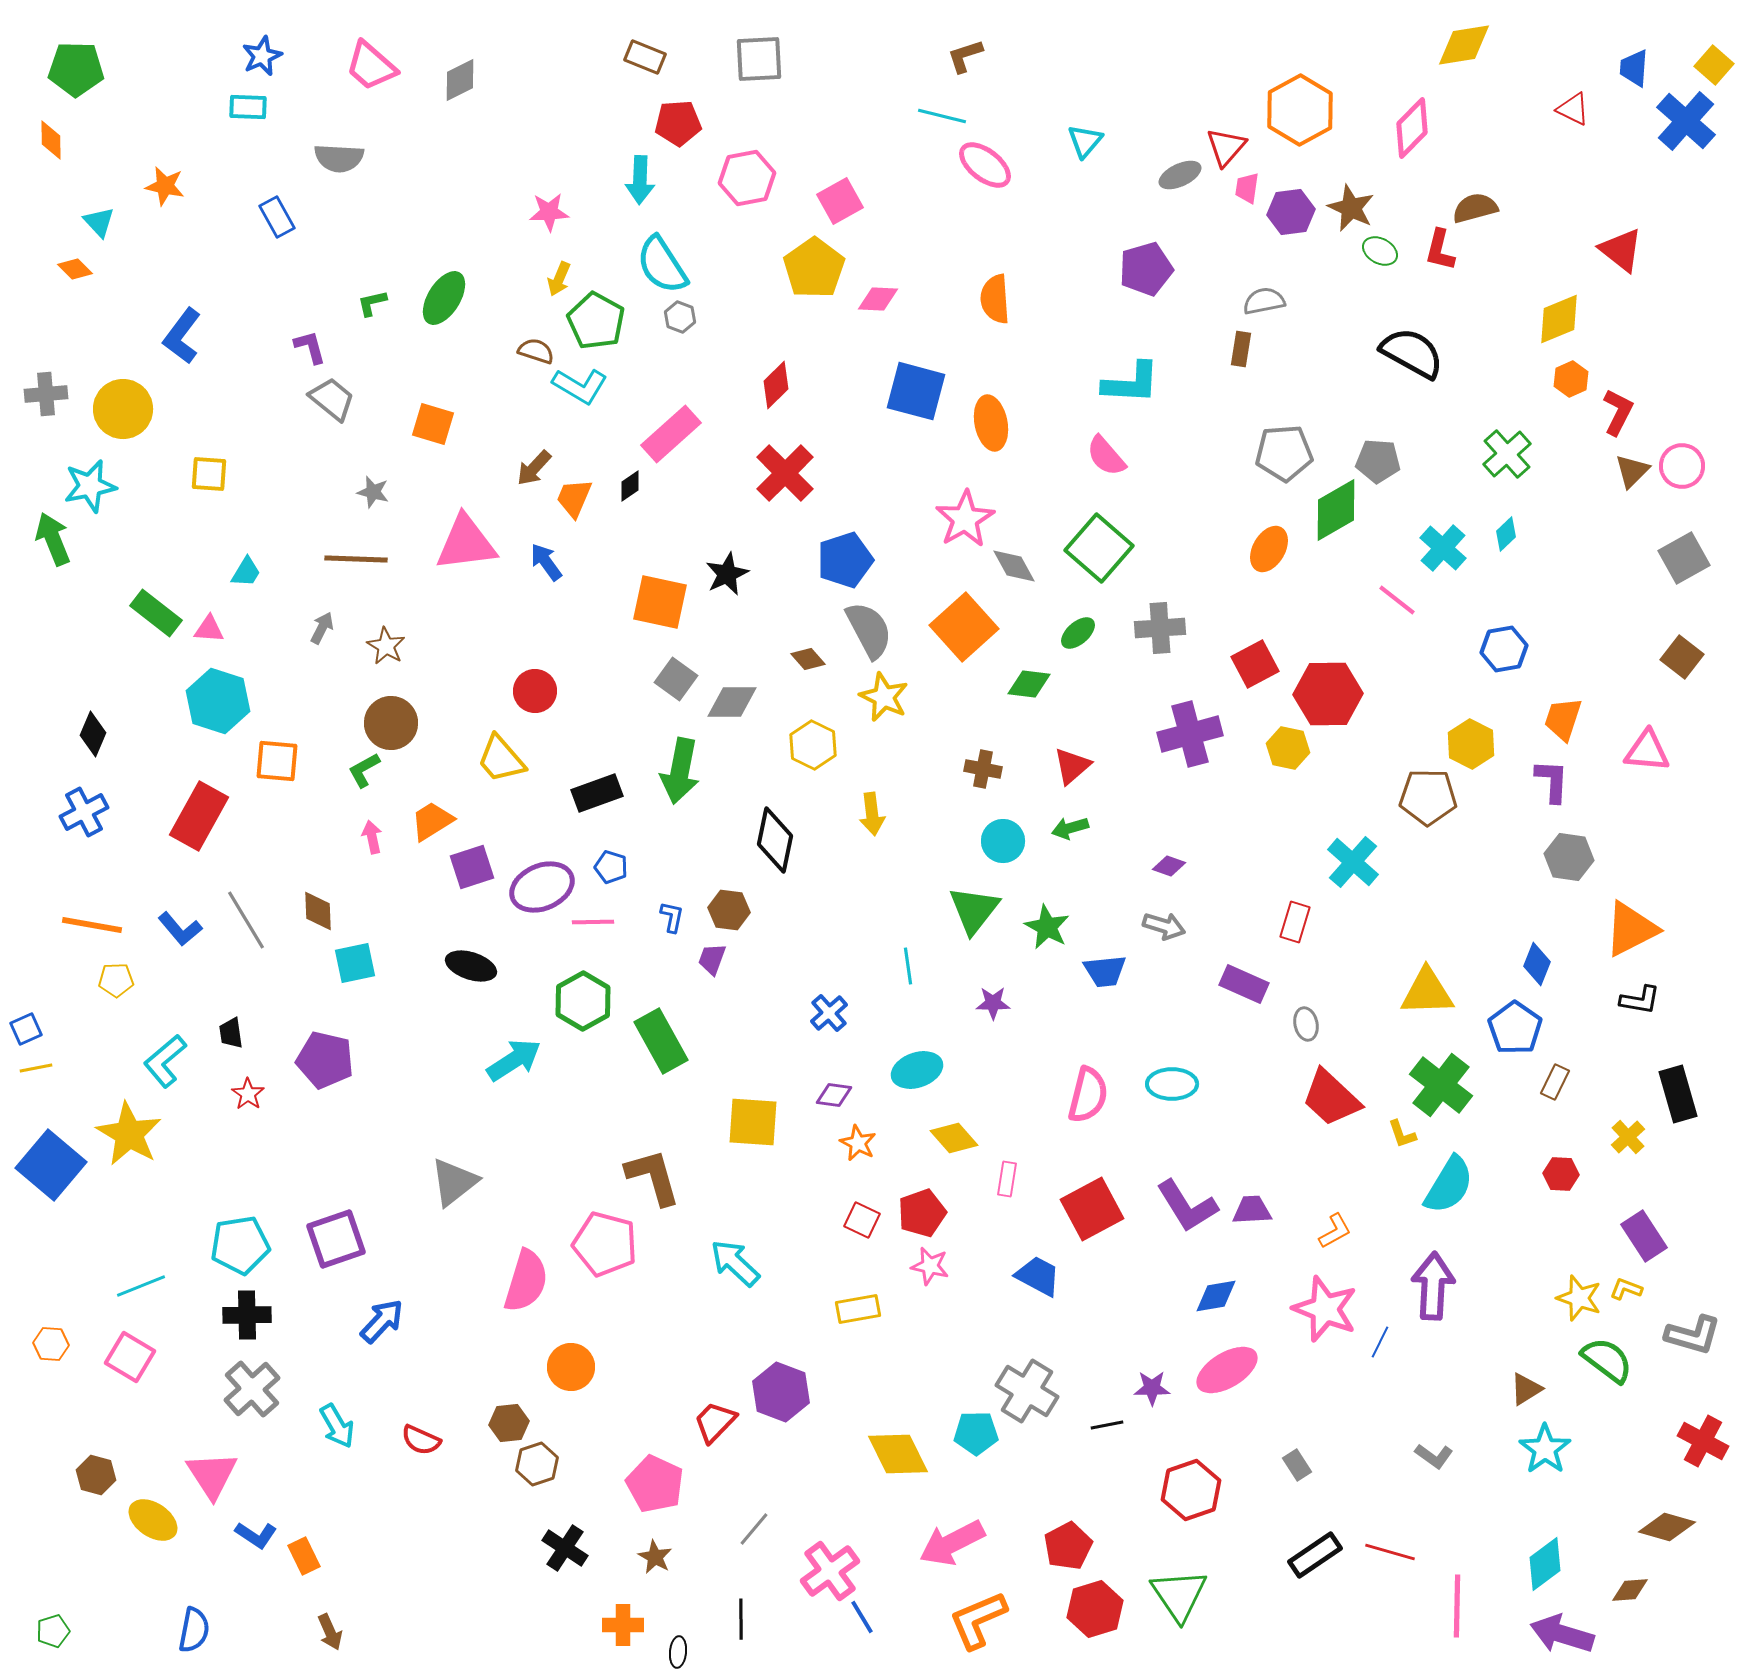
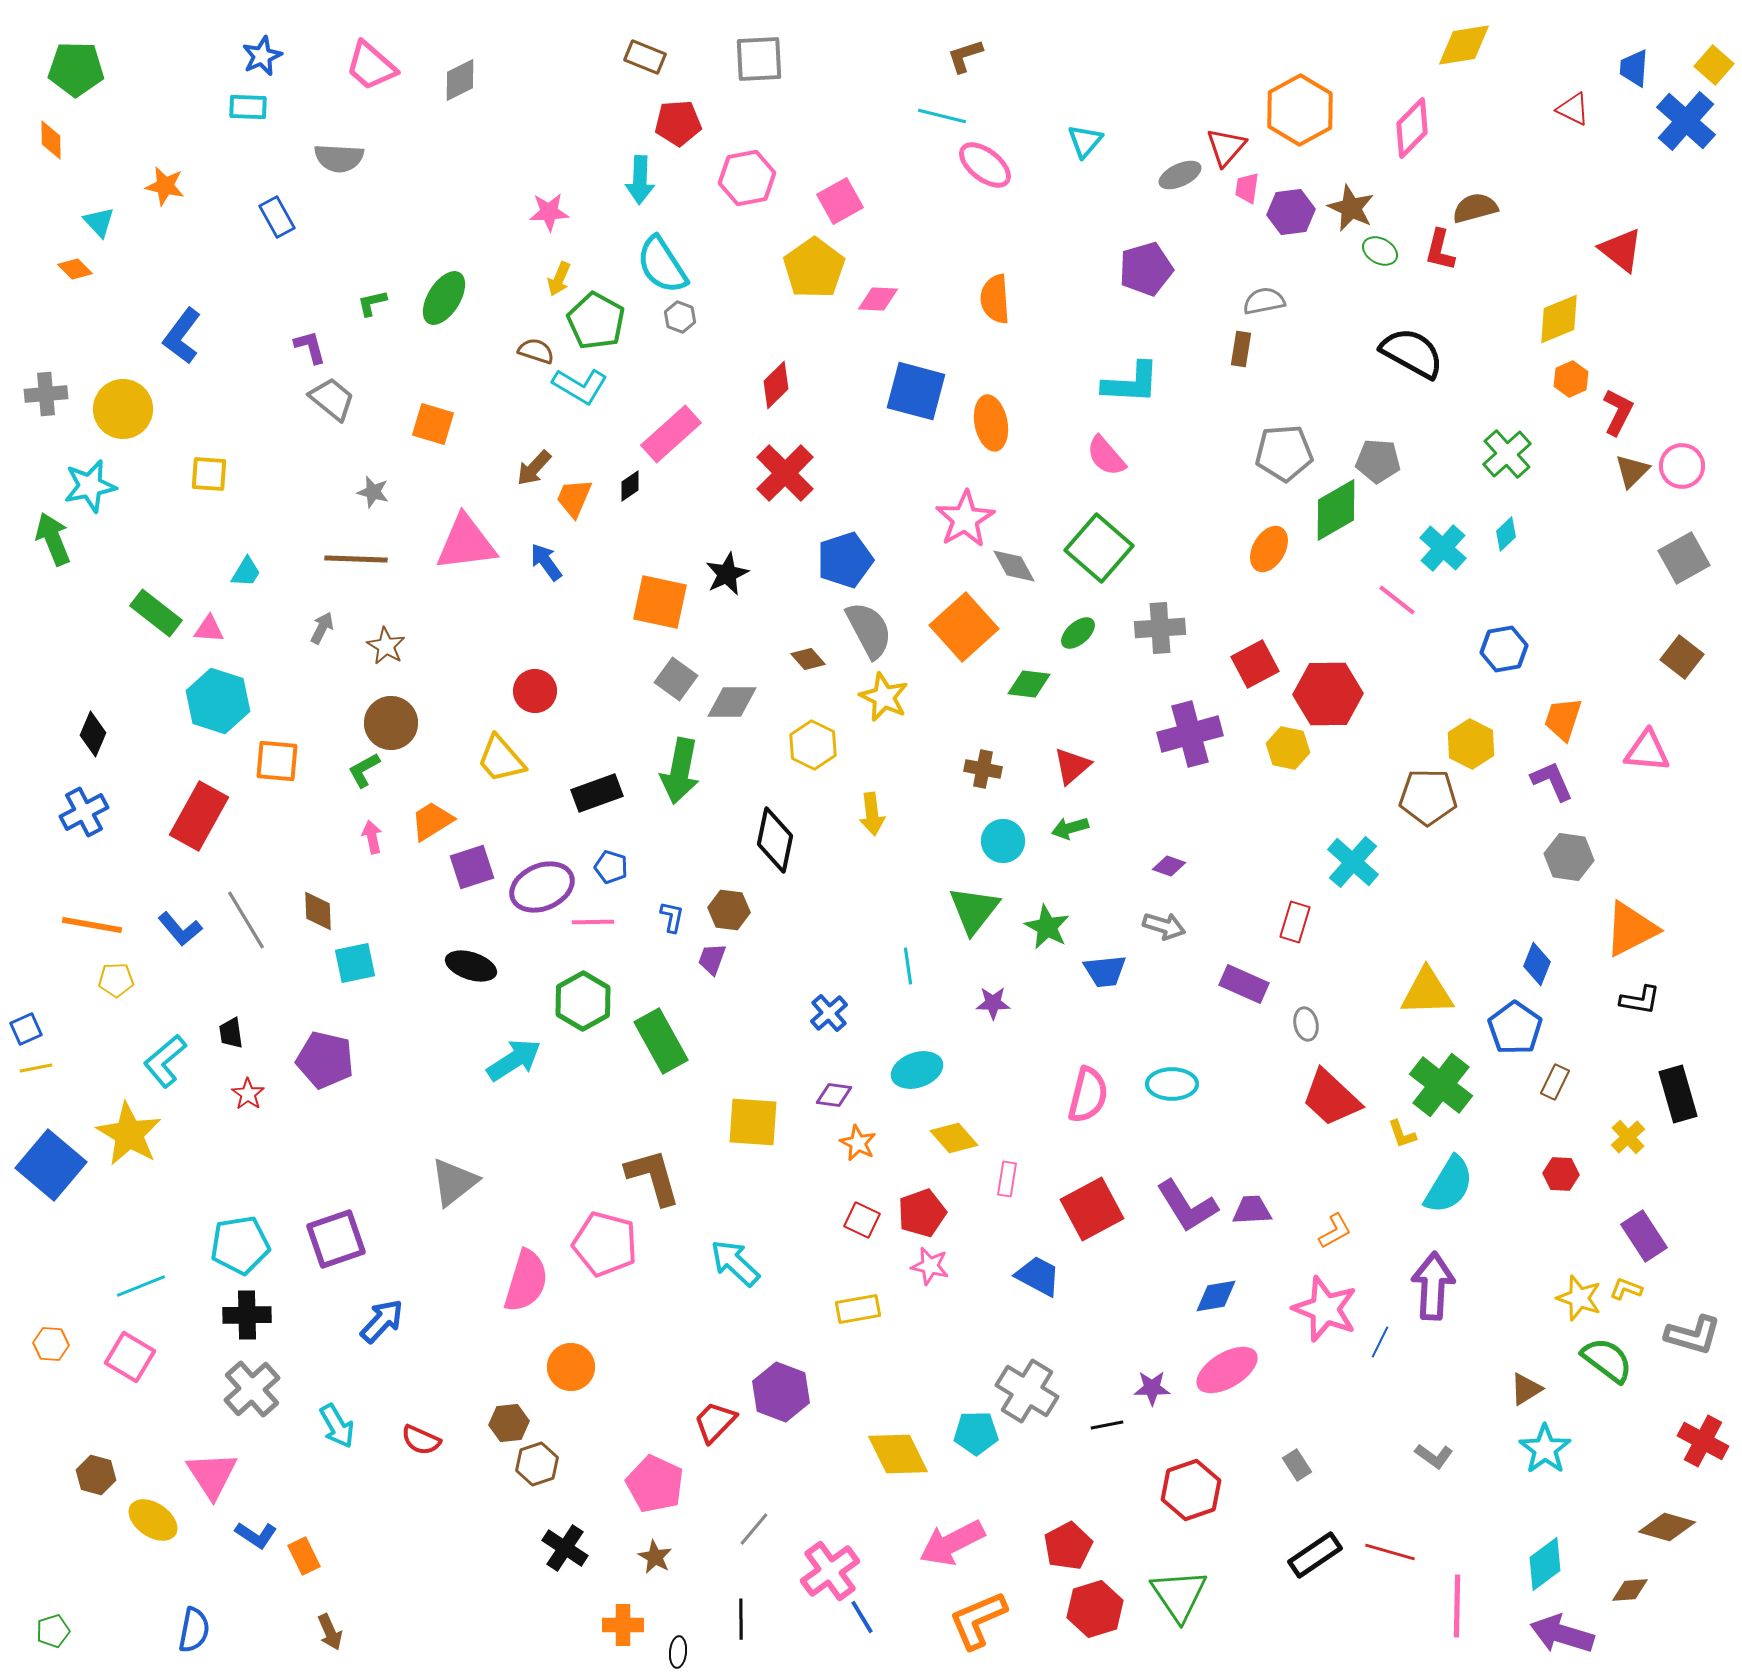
purple L-shape at (1552, 781): rotated 27 degrees counterclockwise
